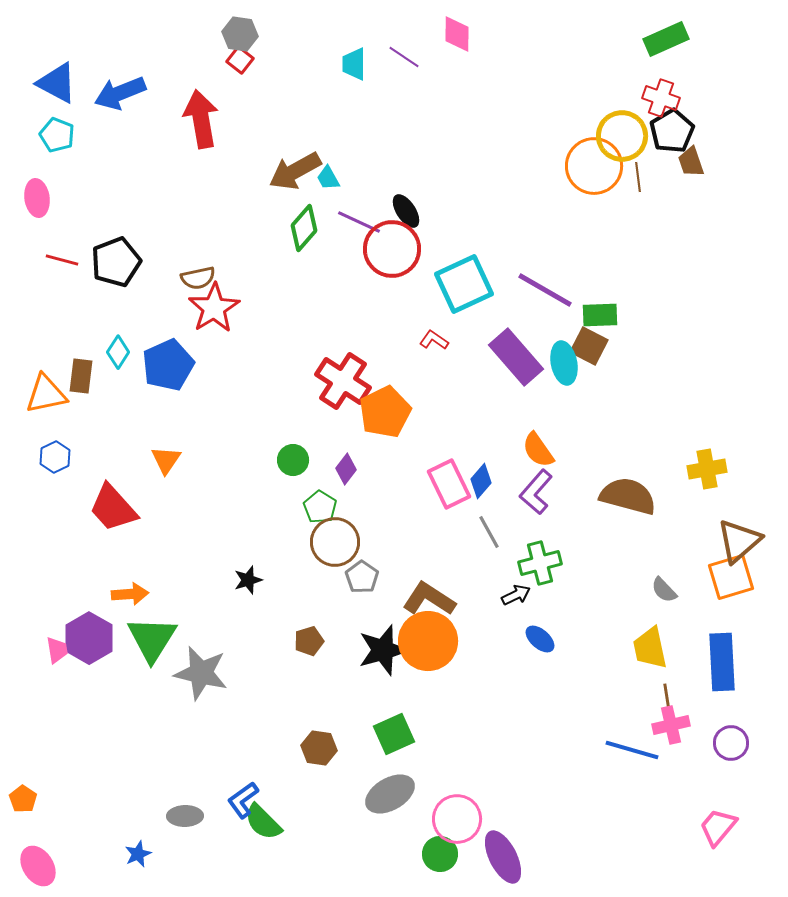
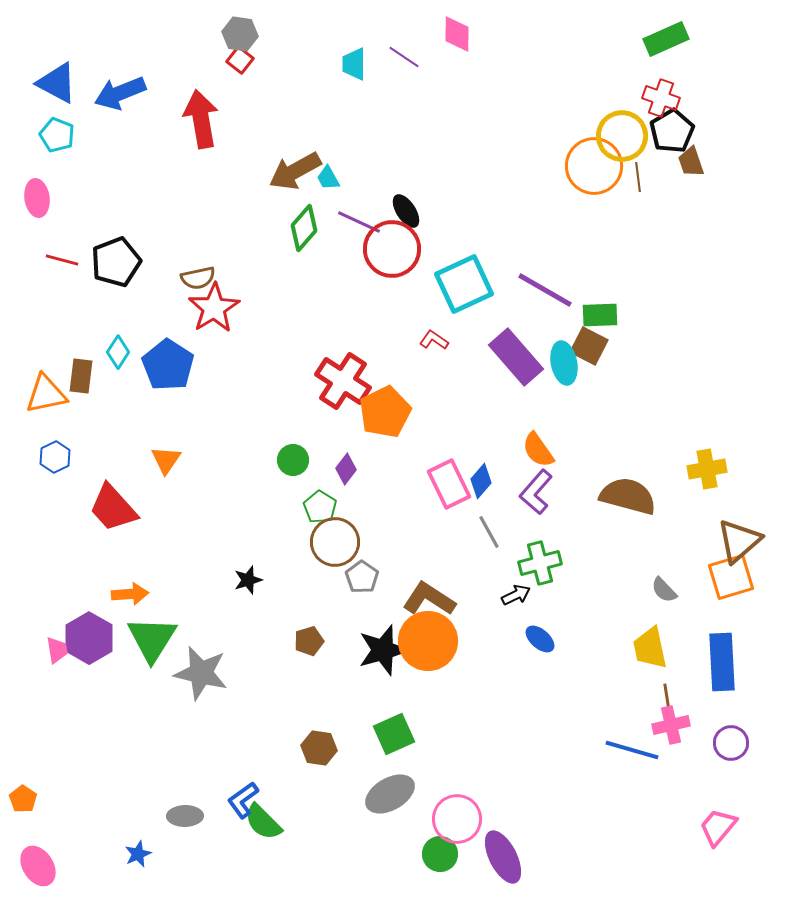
blue pentagon at (168, 365): rotated 15 degrees counterclockwise
